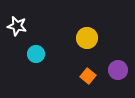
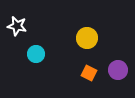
orange square: moved 1 px right, 3 px up; rotated 14 degrees counterclockwise
